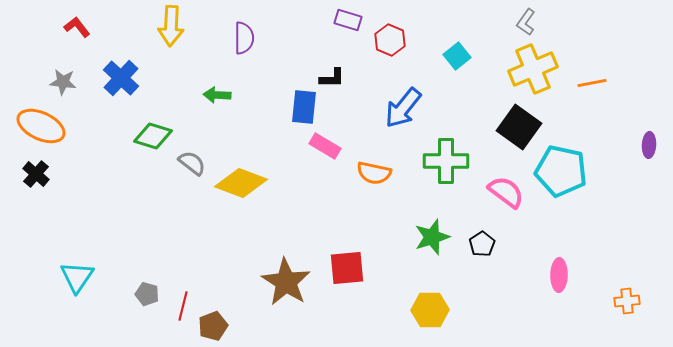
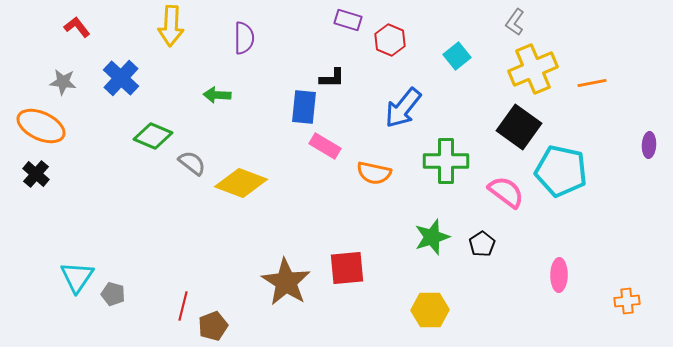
gray L-shape: moved 11 px left
green diamond: rotated 6 degrees clockwise
gray pentagon: moved 34 px left
